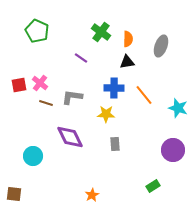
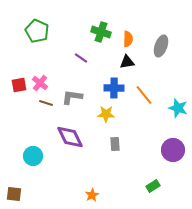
green cross: rotated 18 degrees counterclockwise
